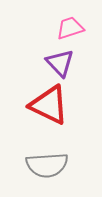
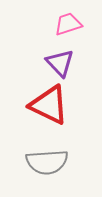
pink trapezoid: moved 2 px left, 4 px up
gray semicircle: moved 3 px up
